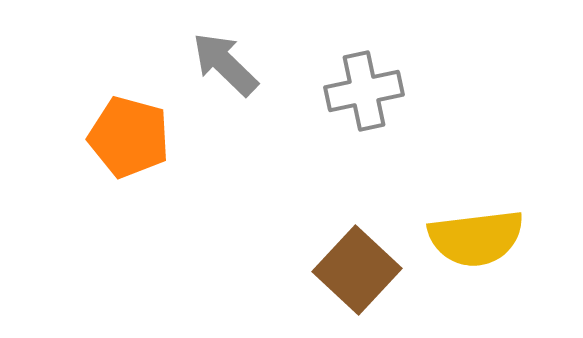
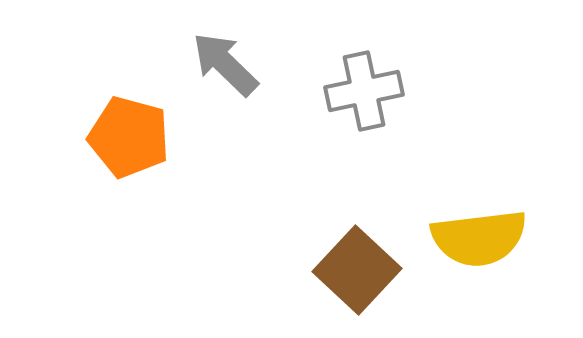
yellow semicircle: moved 3 px right
